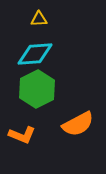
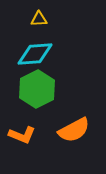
orange semicircle: moved 4 px left, 6 px down
